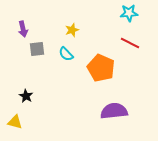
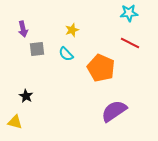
purple semicircle: rotated 28 degrees counterclockwise
